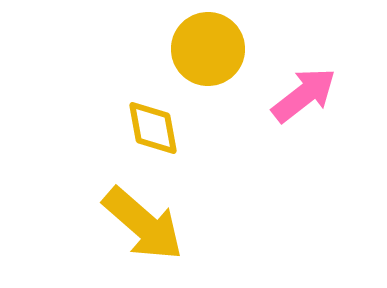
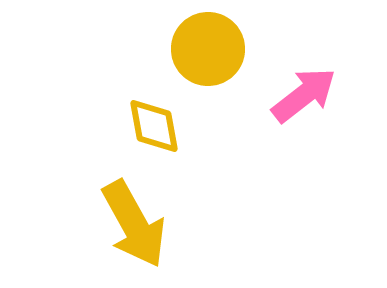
yellow diamond: moved 1 px right, 2 px up
yellow arrow: moved 9 px left; rotated 20 degrees clockwise
